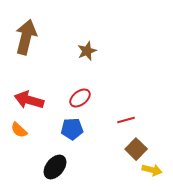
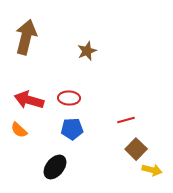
red ellipse: moved 11 px left; rotated 40 degrees clockwise
